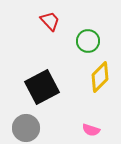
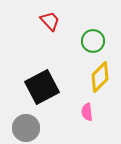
green circle: moved 5 px right
pink semicircle: moved 4 px left, 18 px up; rotated 66 degrees clockwise
